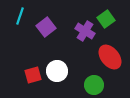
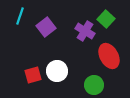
green square: rotated 12 degrees counterclockwise
red ellipse: moved 1 px left, 1 px up; rotated 10 degrees clockwise
